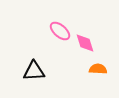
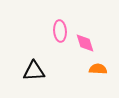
pink ellipse: rotated 45 degrees clockwise
